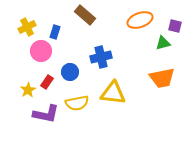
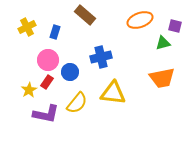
pink circle: moved 7 px right, 9 px down
yellow star: moved 1 px right
yellow semicircle: rotated 40 degrees counterclockwise
